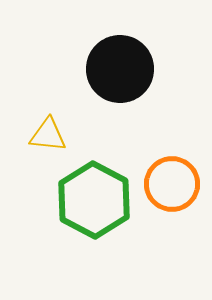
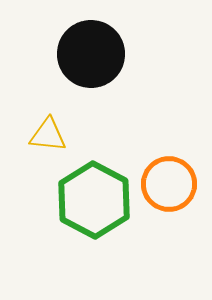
black circle: moved 29 px left, 15 px up
orange circle: moved 3 px left
